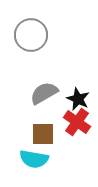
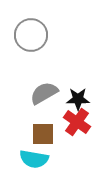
black star: rotated 25 degrees counterclockwise
